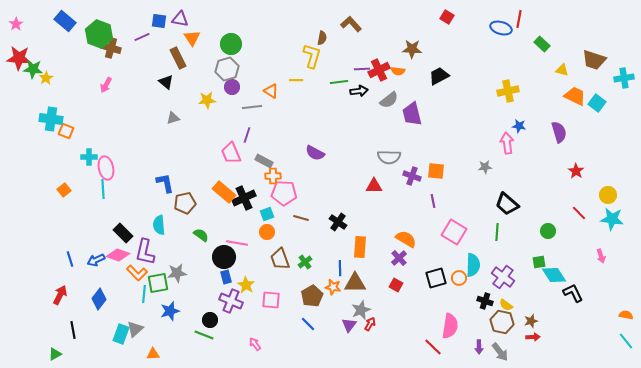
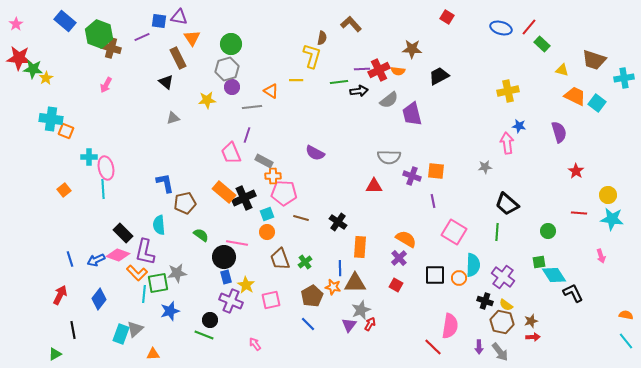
purple triangle at (180, 19): moved 1 px left, 2 px up
red line at (519, 19): moved 10 px right, 8 px down; rotated 30 degrees clockwise
red line at (579, 213): rotated 42 degrees counterclockwise
black square at (436, 278): moved 1 px left, 3 px up; rotated 15 degrees clockwise
pink square at (271, 300): rotated 18 degrees counterclockwise
